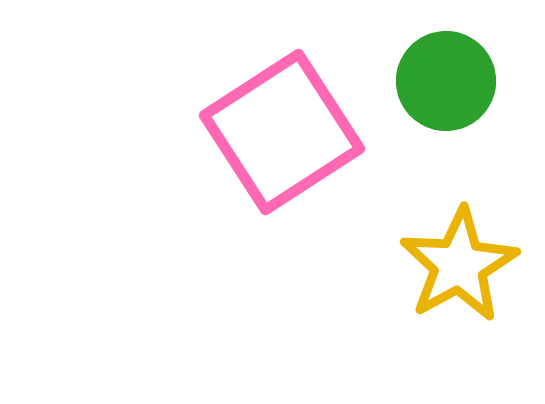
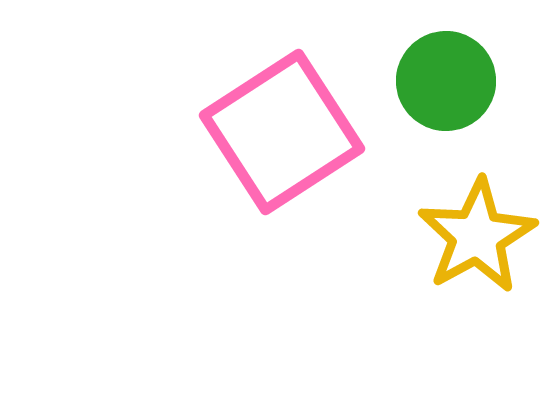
yellow star: moved 18 px right, 29 px up
